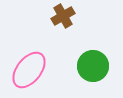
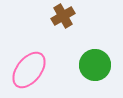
green circle: moved 2 px right, 1 px up
